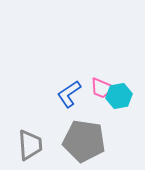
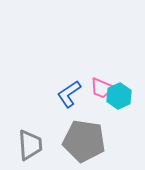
cyan hexagon: rotated 15 degrees counterclockwise
